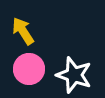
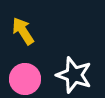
pink circle: moved 4 px left, 10 px down
